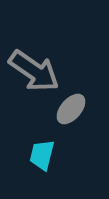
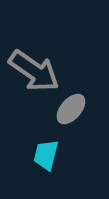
cyan trapezoid: moved 4 px right
